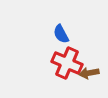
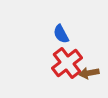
red cross: rotated 28 degrees clockwise
